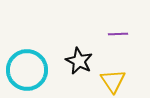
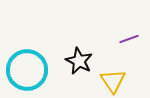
purple line: moved 11 px right, 5 px down; rotated 18 degrees counterclockwise
